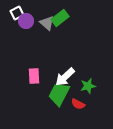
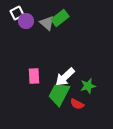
red semicircle: moved 1 px left
